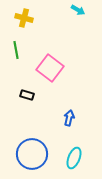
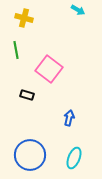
pink square: moved 1 px left, 1 px down
blue circle: moved 2 px left, 1 px down
